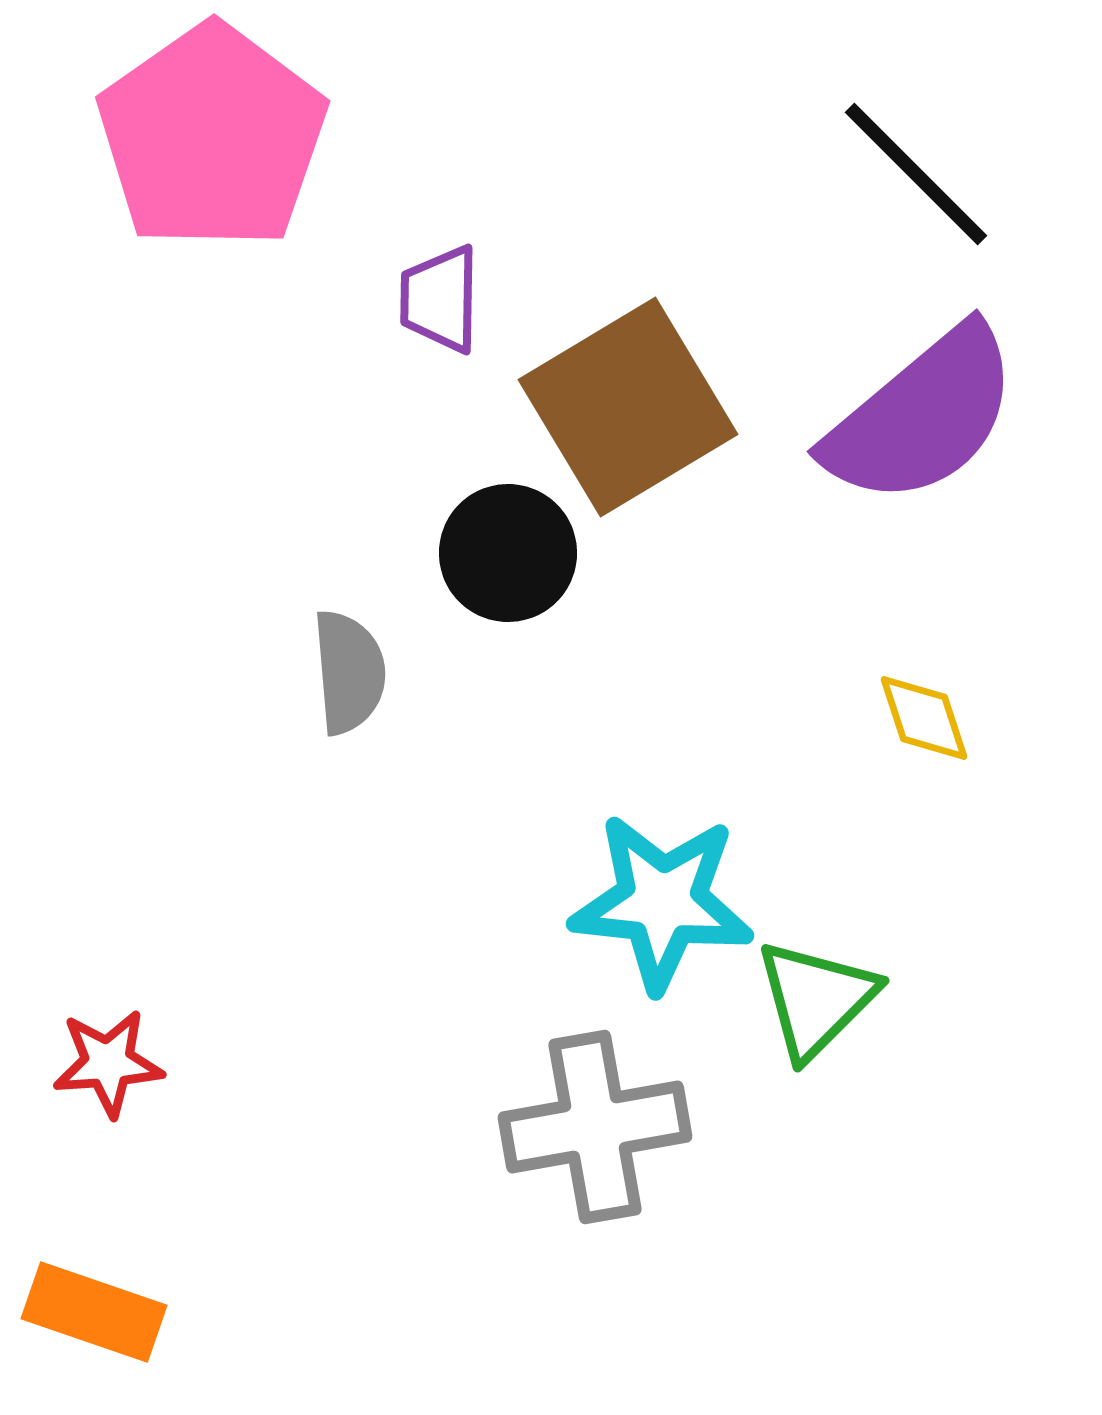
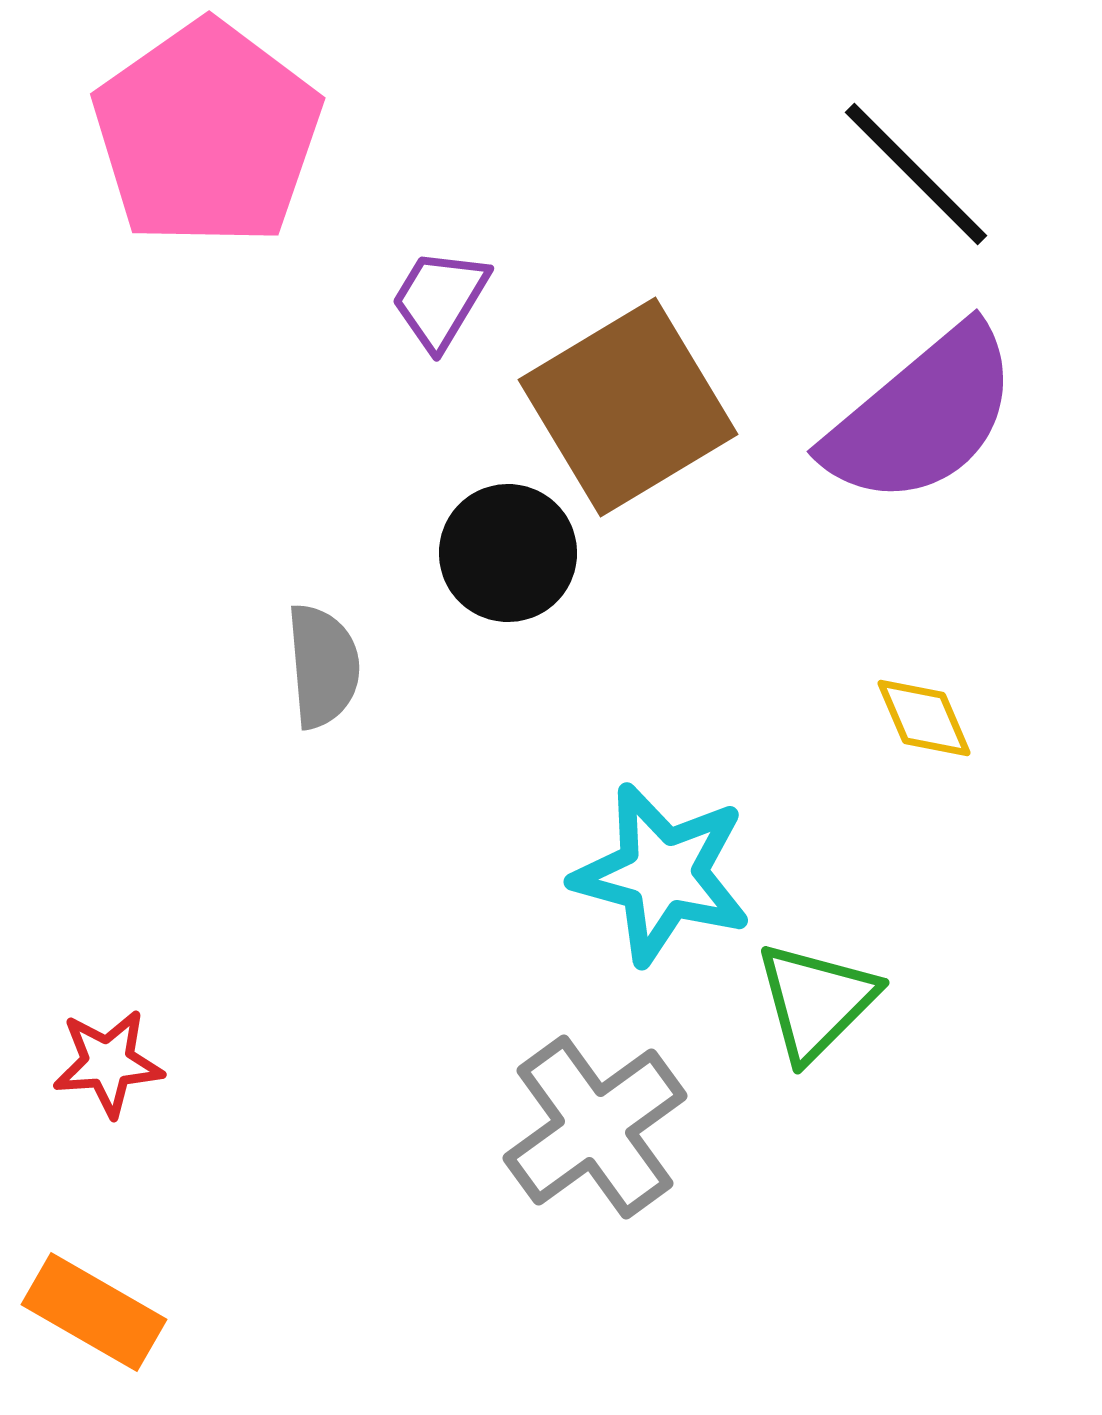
pink pentagon: moved 5 px left, 3 px up
purple trapezoid: rotated 30 degrees clockwise
gray semicircle: moved 26 px left, 6 px up
yellow diamond: rotated 5 degrees counterclockwise
cyan star: moved 28 px up; rotated 9 degrees clockwise
green triangle: moved 2 px down
gray cross: rotated 26 degrees counterclockwise
orange rectangle: rotated 11 degrees clockwise
